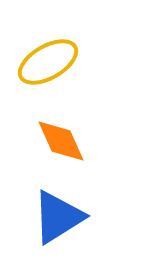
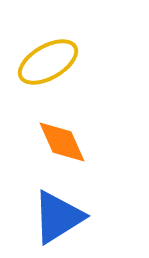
orange diamond: moved 1 px right, 1 px down
